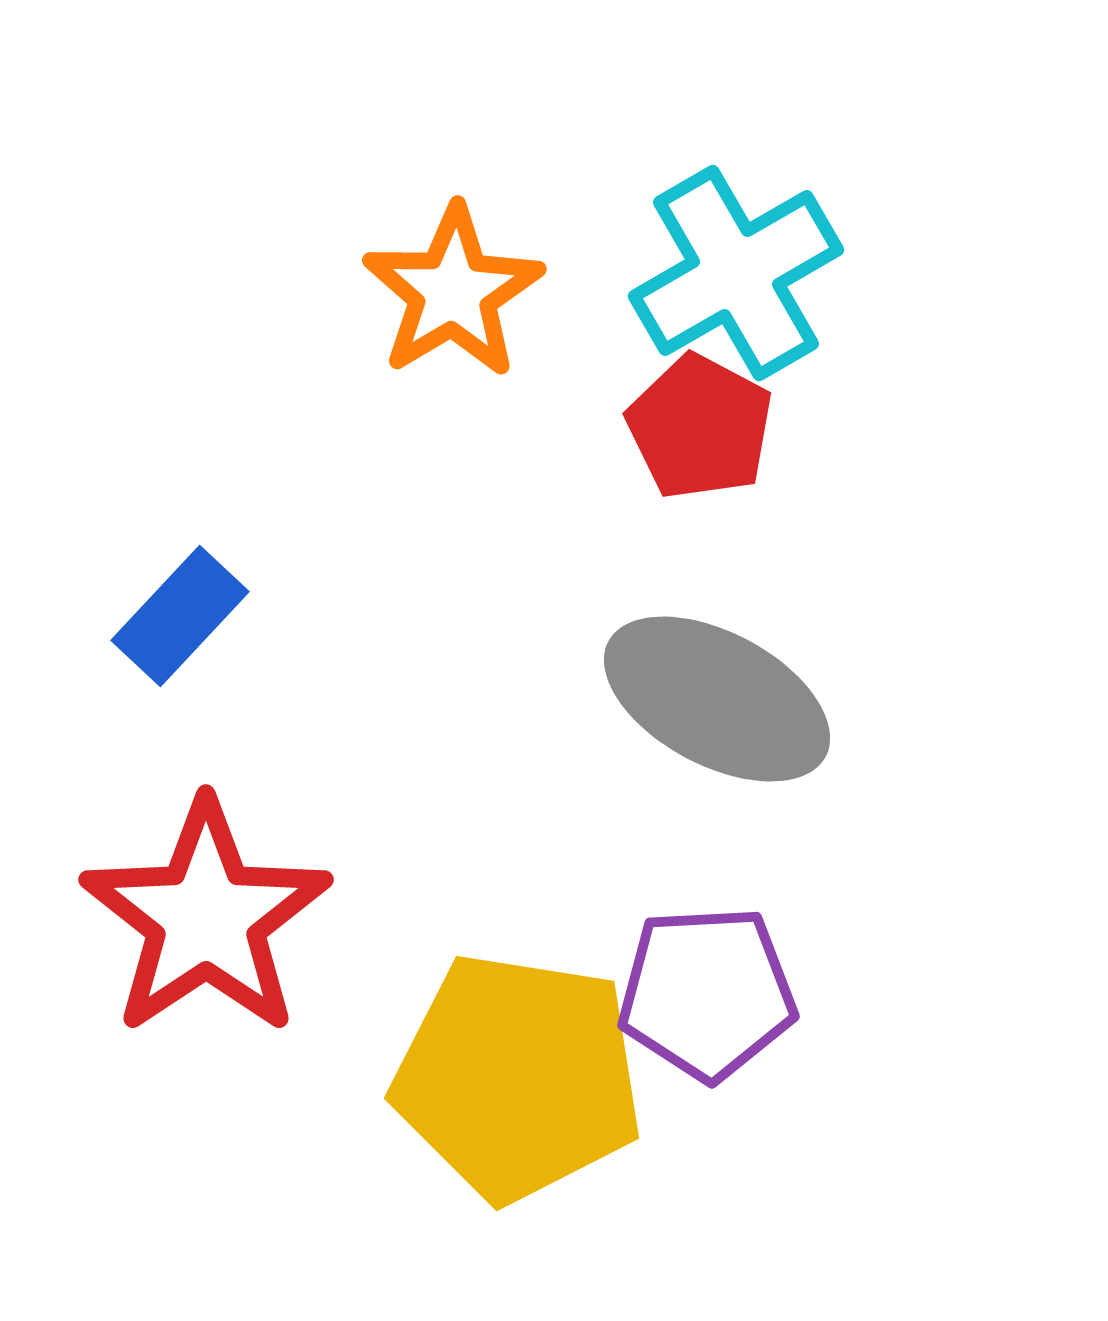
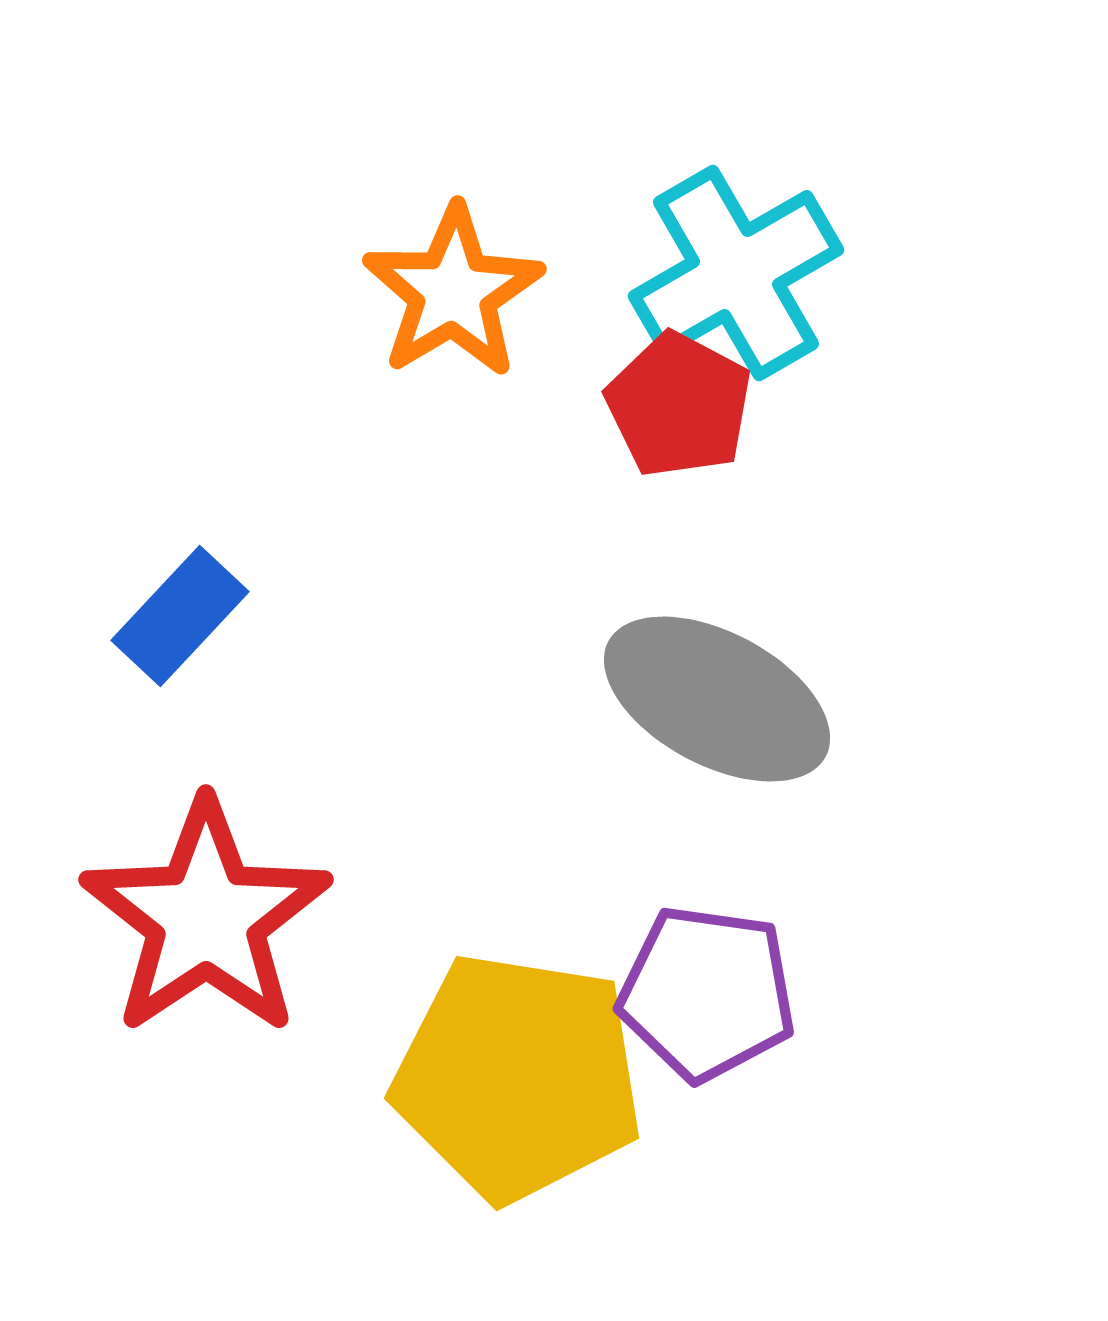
red pentagon: moved 21 px left, 22 px up
purple pentagon: rotated 11 degrees clockwise
